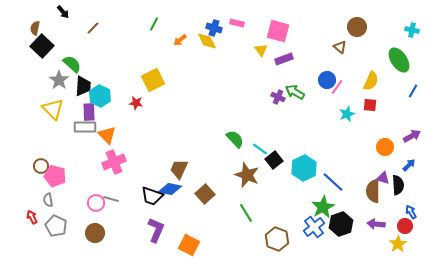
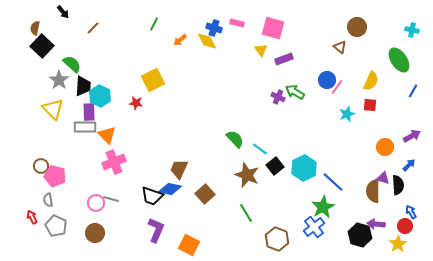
pink square at (278, 31): moved 5 px left, 3 px up
black square at (274, 160): moved 1 px right, 6 px down
black hexagon at (341, 224): moved 19 px right, 11 px down; rotated 25 degrees counterclockwise
